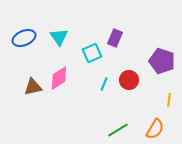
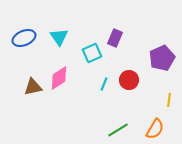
purple pentagon: moved 3 px up; rotated 30 degrees clockwise
